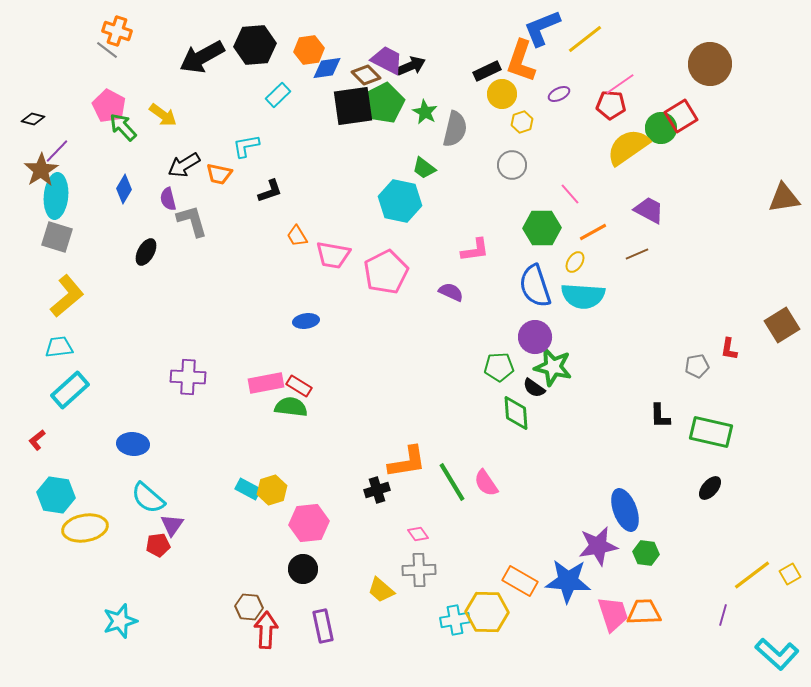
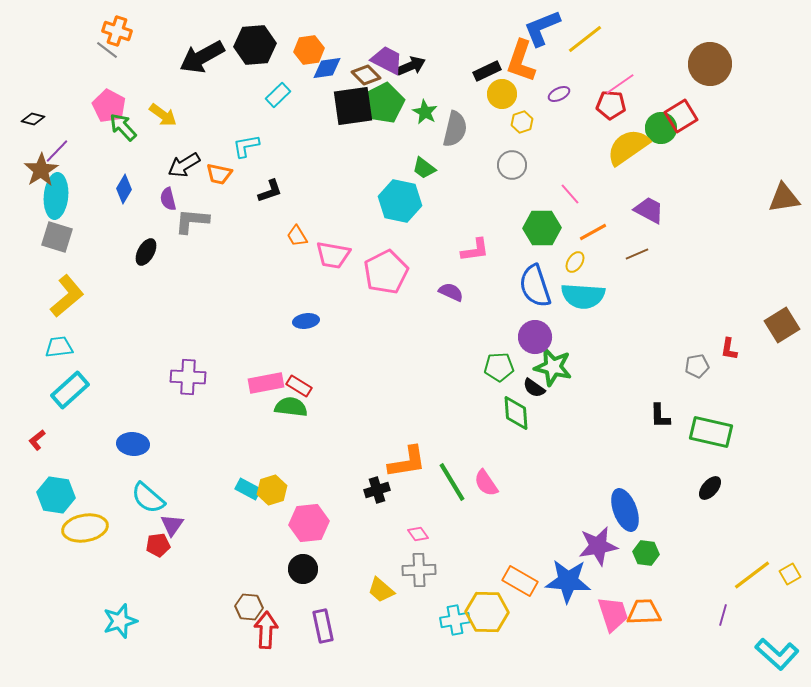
gray L-shape at (192, 221): rotated 69 degrees counterclockwise
